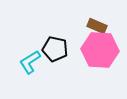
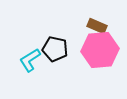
pink hexagon: rotated 9 degrees counterclockwise
cyan L-shape: moved 2 px up
